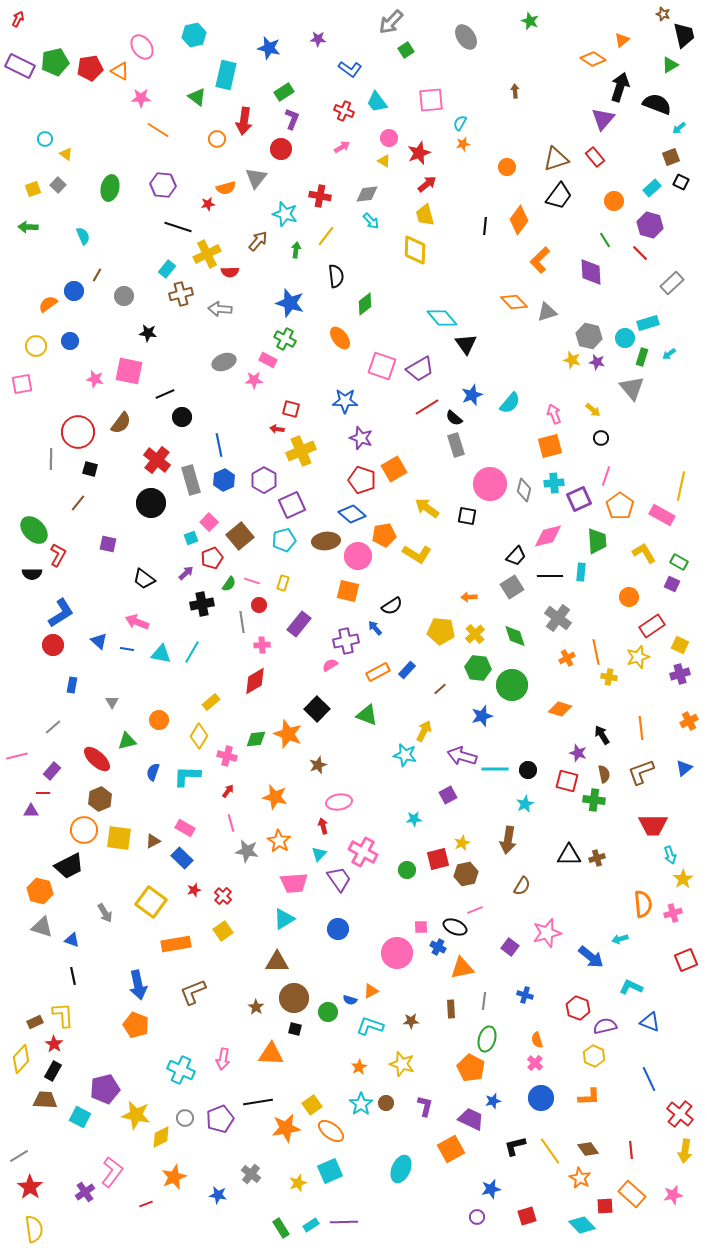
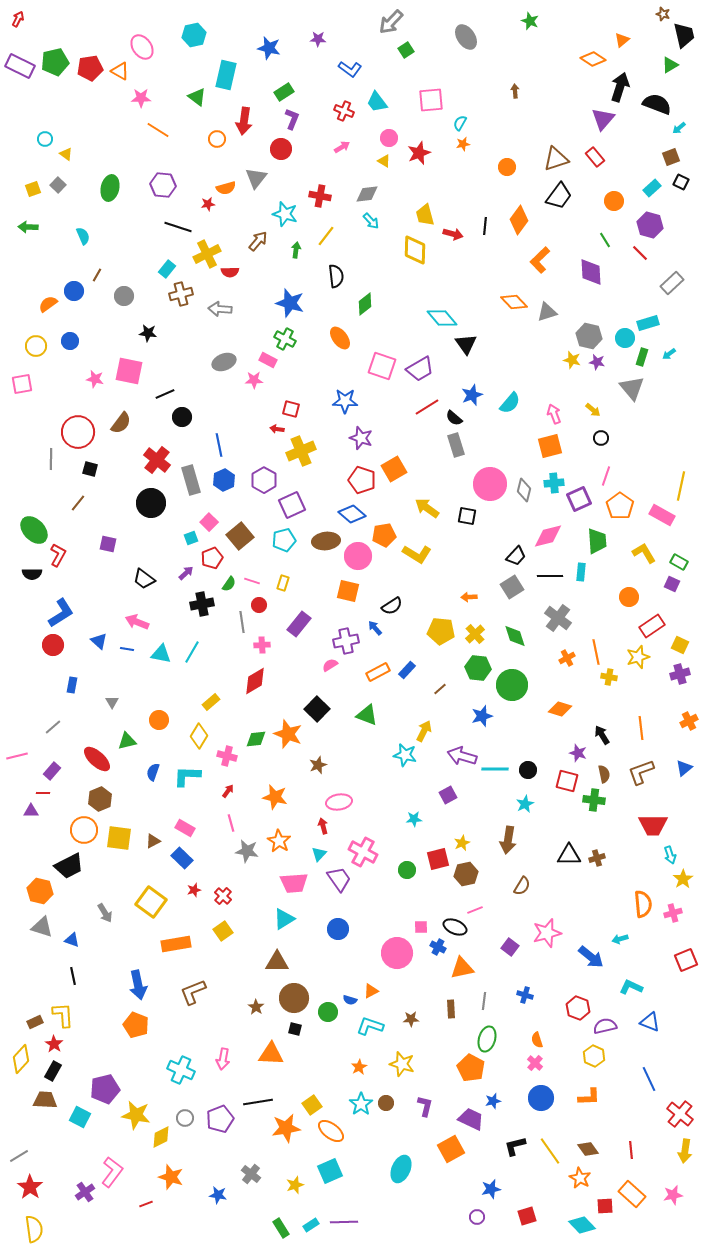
red arrow at (427, 184): moved 26 px right, 50 px down; rotated 54 degrees clockwise
brown star at (411, 1021): moved 2 px up
orange star at (174, 1177): moved 3 px left; rotated 30 degrees counterclockwise
yellow star at (298, 1183): moved 3 px left, 2 px down
